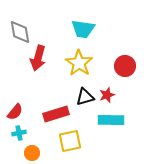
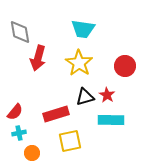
red star: rotated 21 degrees counterclockwise
